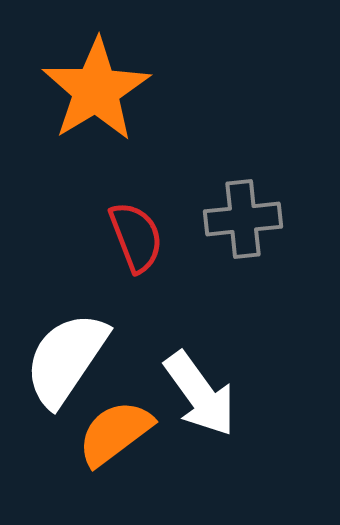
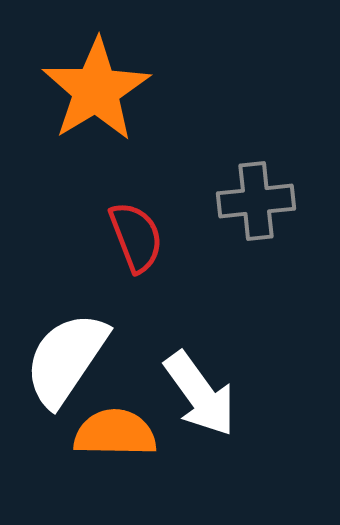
gray cross: moved 13 px right, 18 px up
orange semicircle: rotated 38 degrees clockwise
